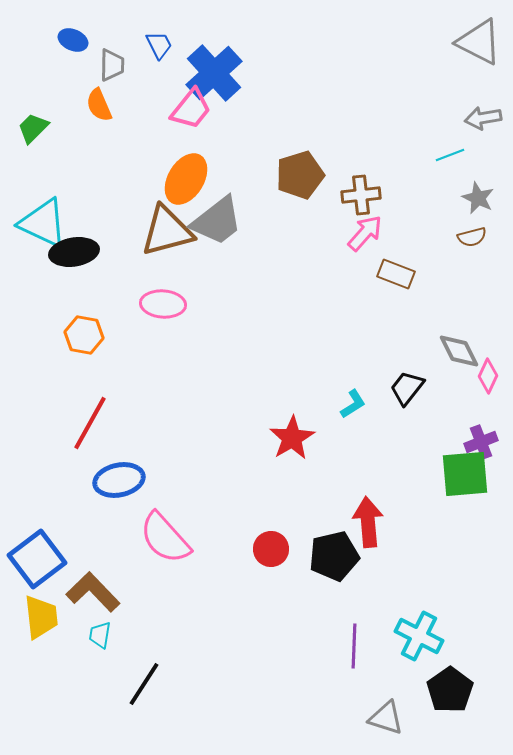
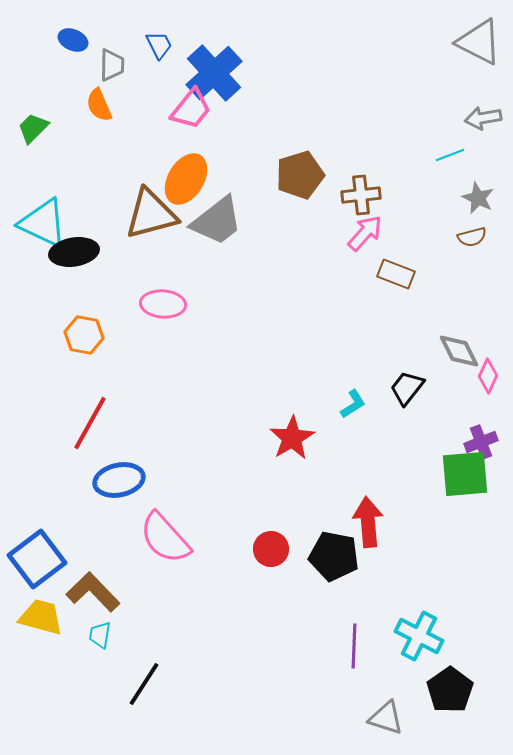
brown triangle at (167, 231): moved 16 px left, 17 px up
black pentagon at (334, 556): rotated 24 degrees clockwise
yellow trapezoid at (41, 617): rotated 69 degrees counterclockwise
